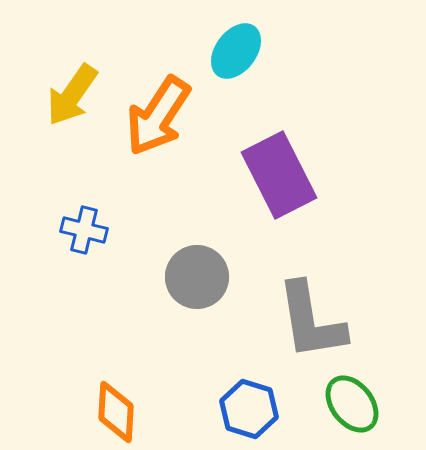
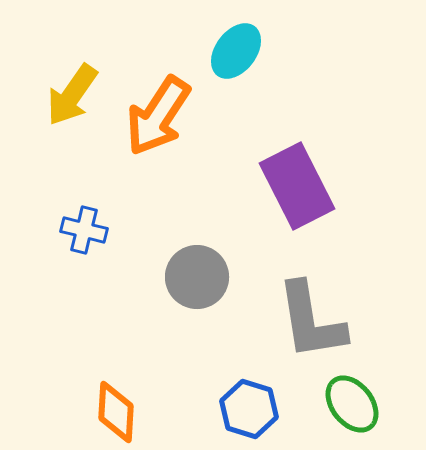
purple rectangle: moved 18 px right, 11 px down
